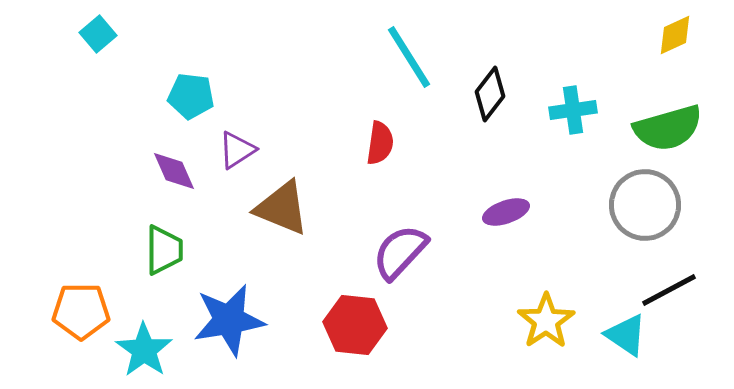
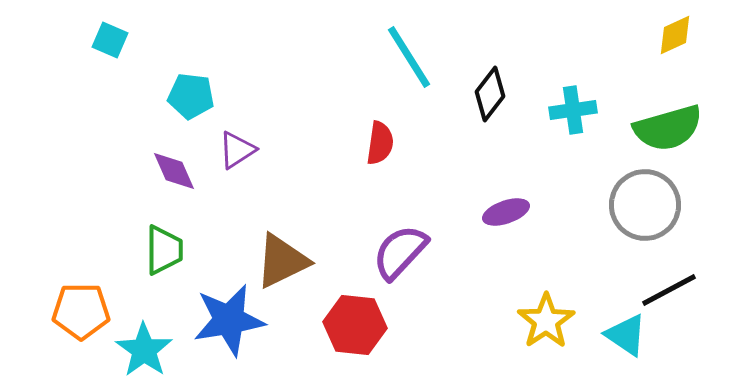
cyan square: moved 12 px right, 6 px down; rotated 27 degrees counterclockwise
brown triangle: moved 53 px down; rotated 48 degrees counterclockwise
